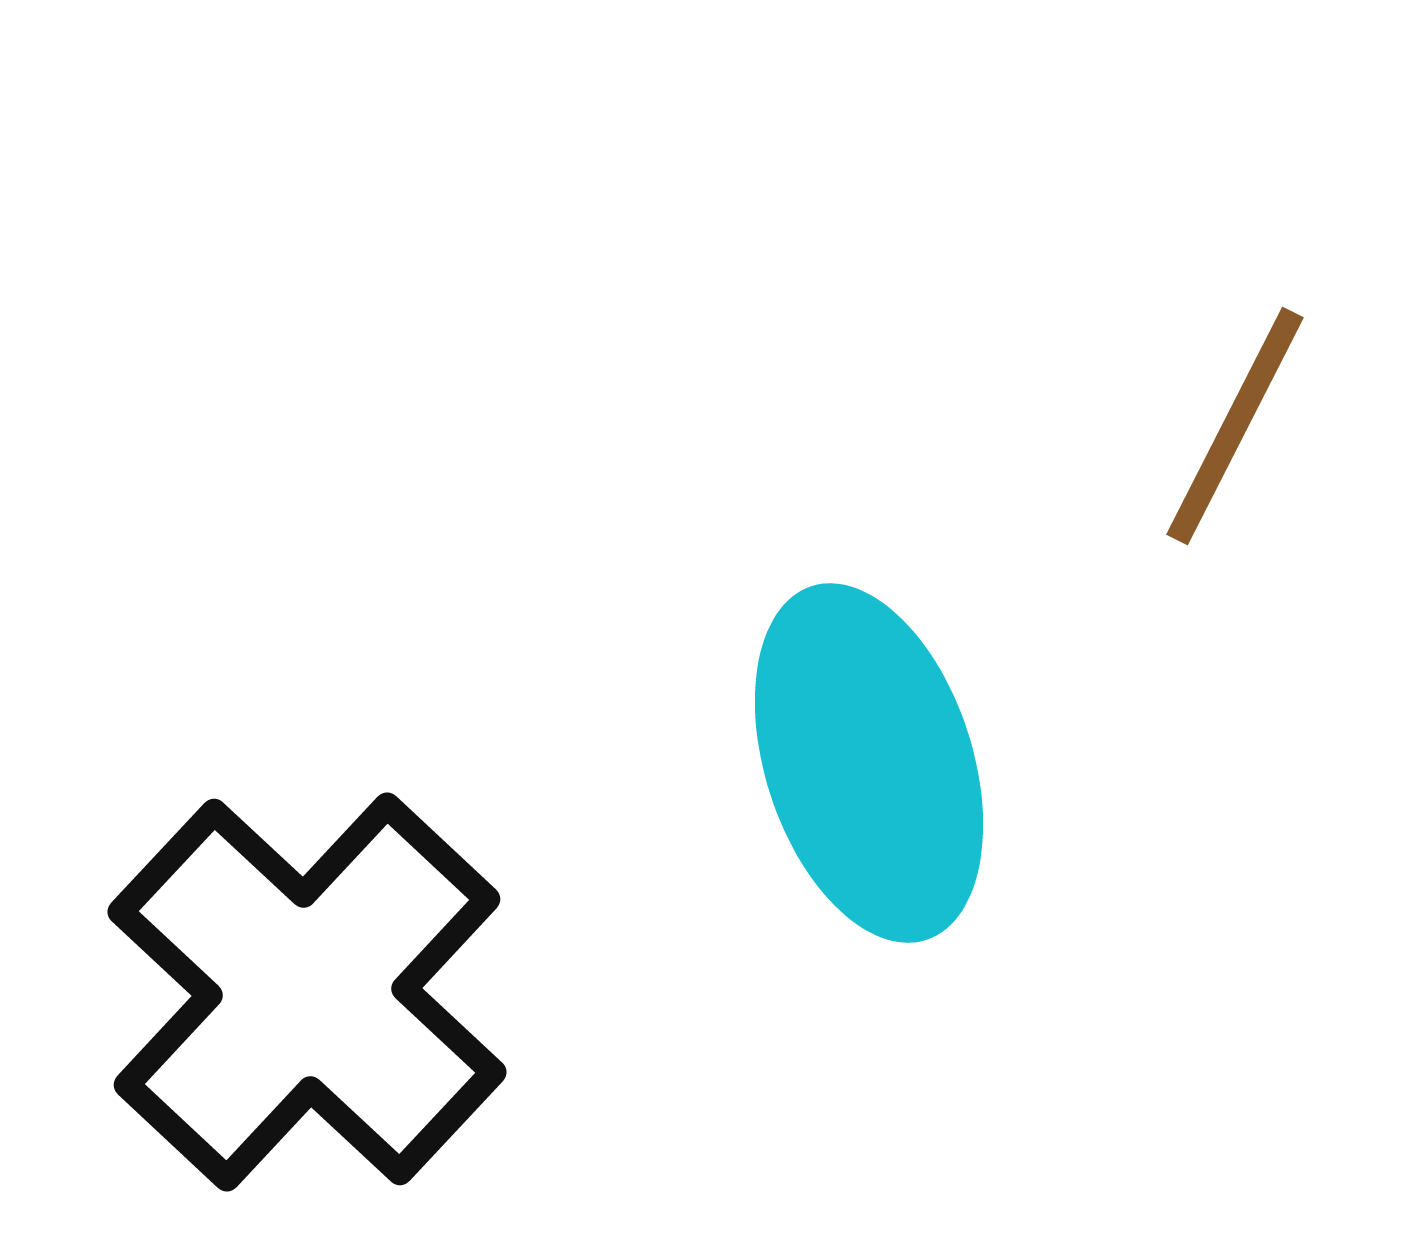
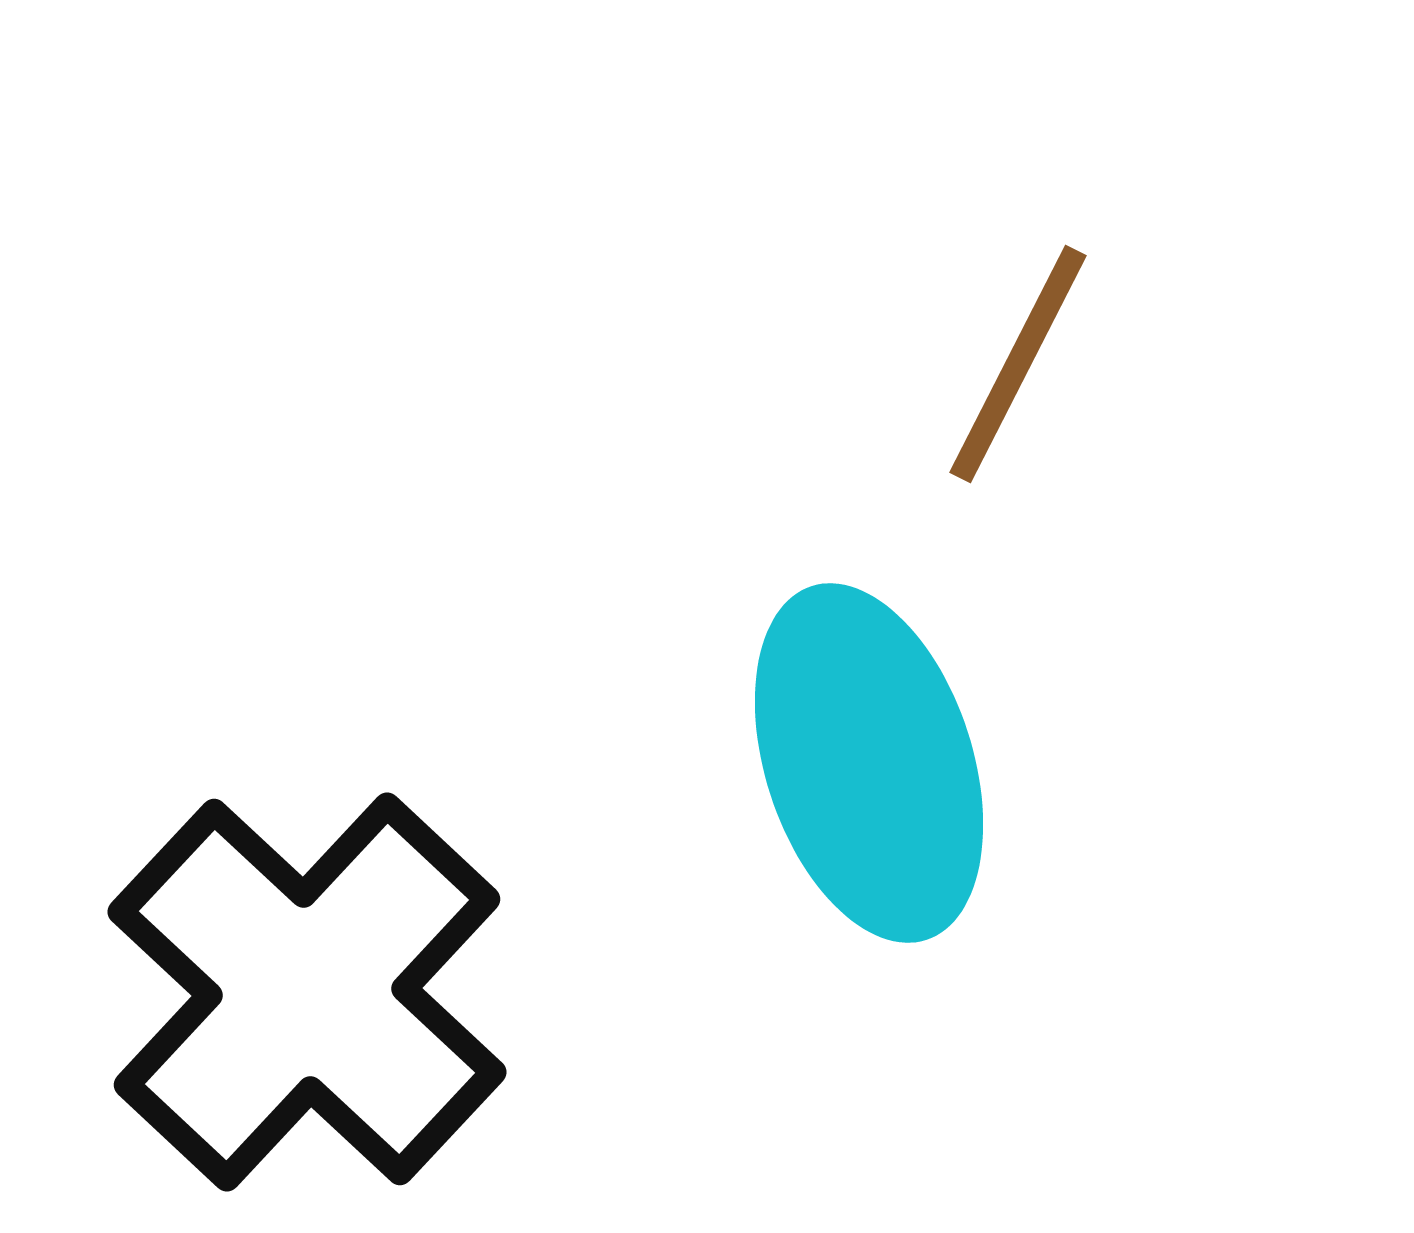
brown line: moved 217 px left, 62 px up
